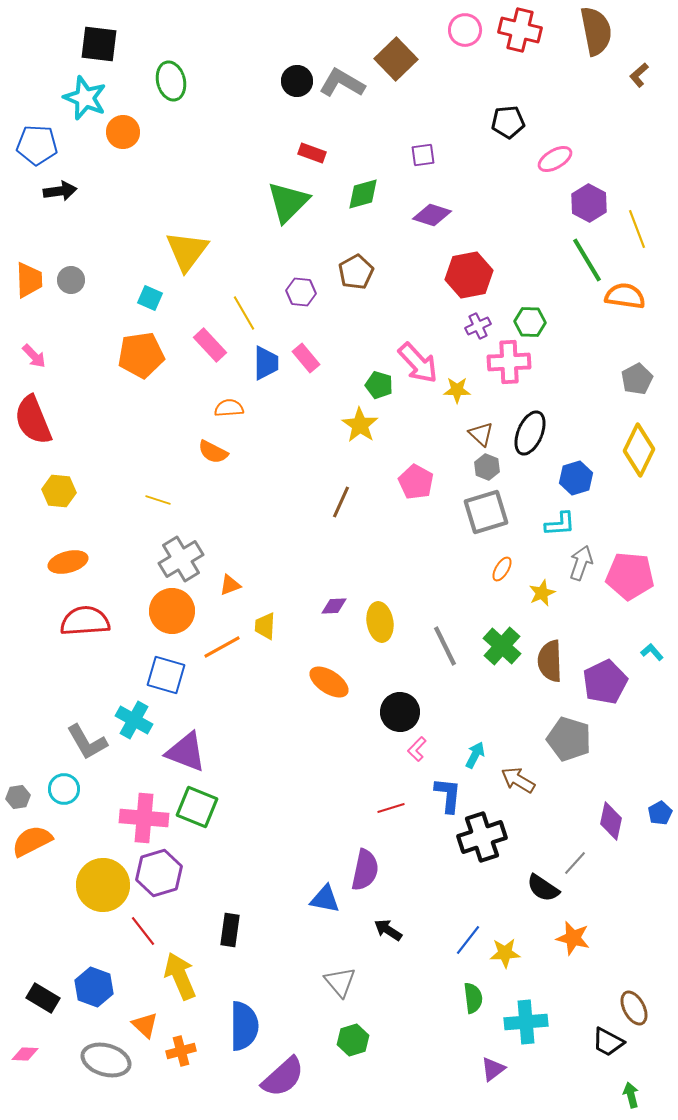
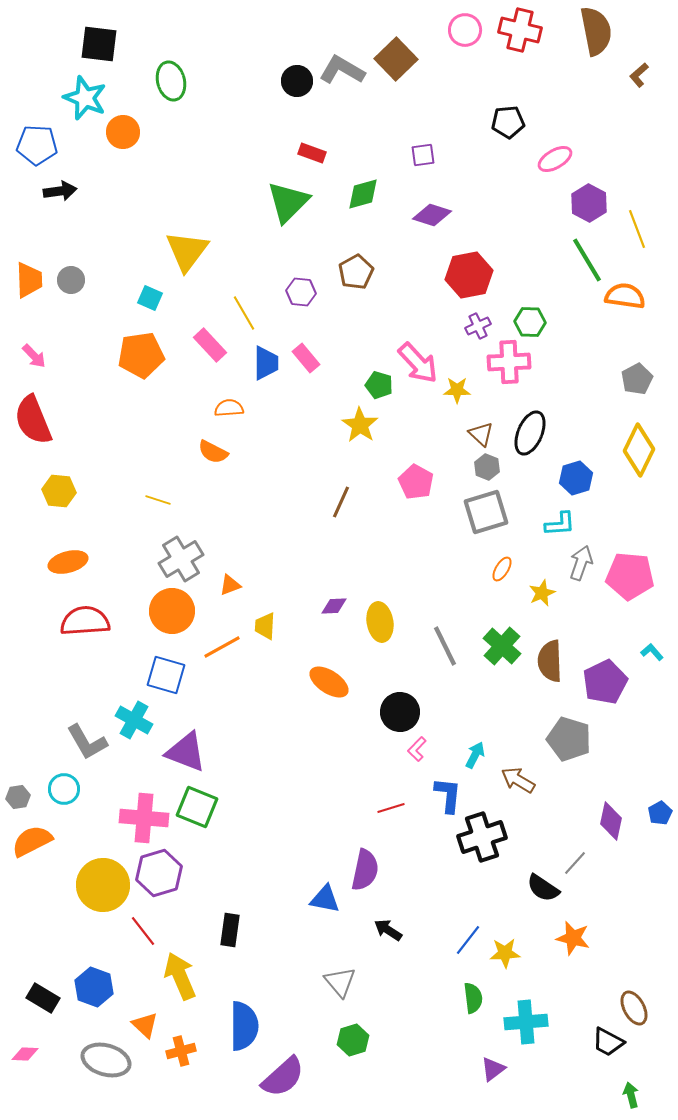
gray L-shape at (342, 83): moved 13 px up
